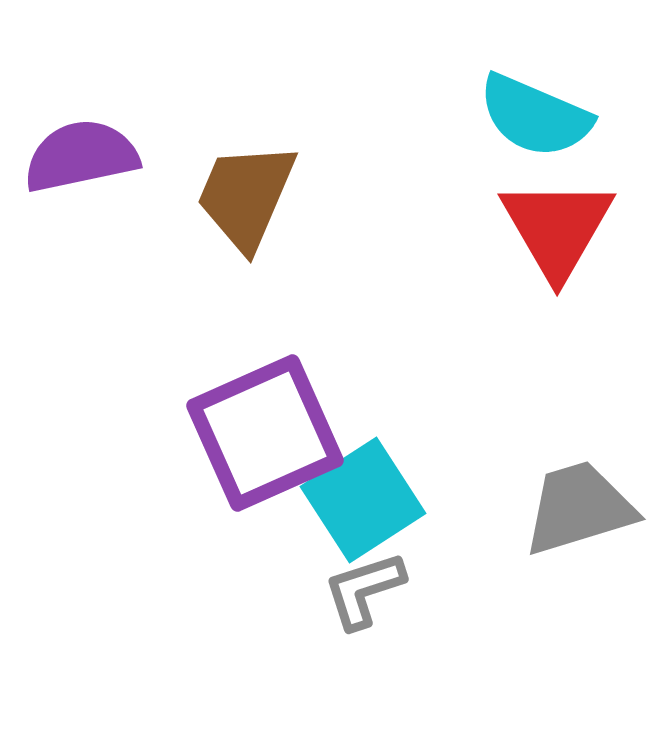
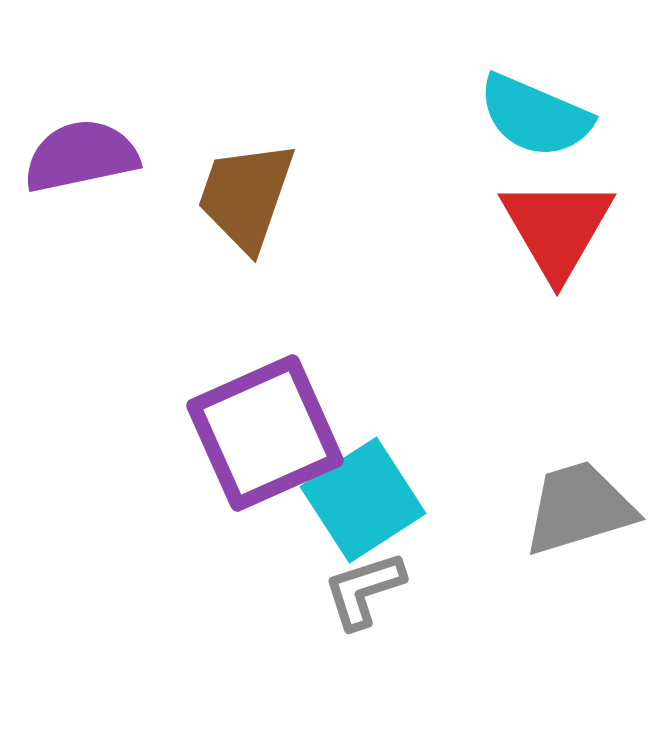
brown trapezoid: rotated 4 degrees counterclockwise
